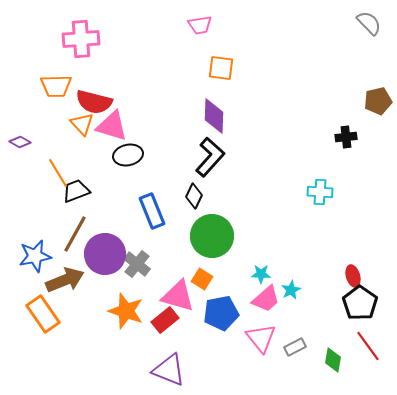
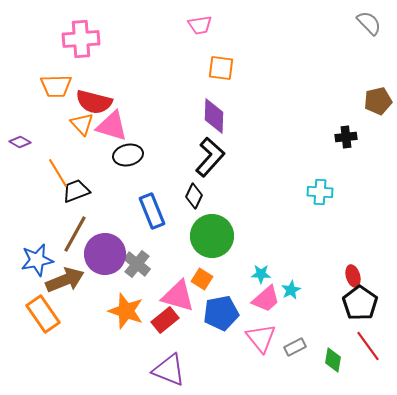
blue star at (35, 256): moved 2 px right, 4 px down
